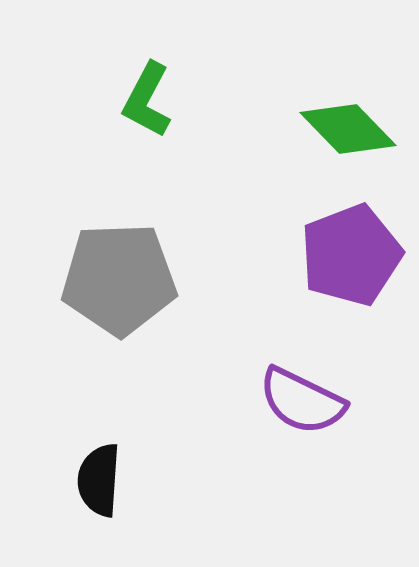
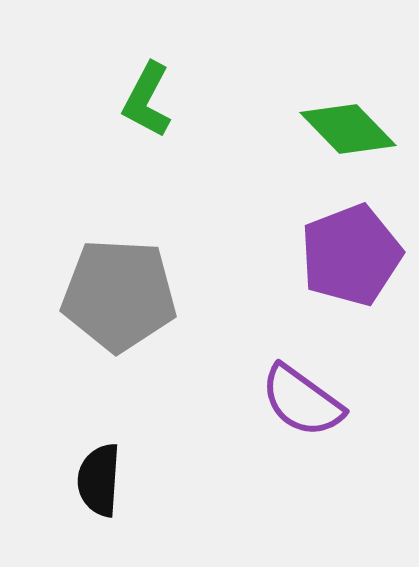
gray pentagon: moved 16 px down; rotated 5 degrees clockwise
purple semicircle: rotated 10 degrees clockwise
